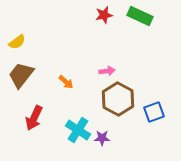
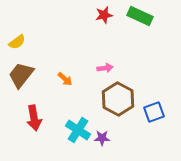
pink arrow: moved 2 px left, 3 px up
orange arrow: moved 1 px left, 3 px up
red arrow: rotated 35 degrees counterclockwise
